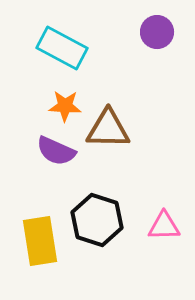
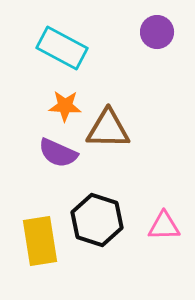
purple semicircle: moved 2 px right, 2 px down
